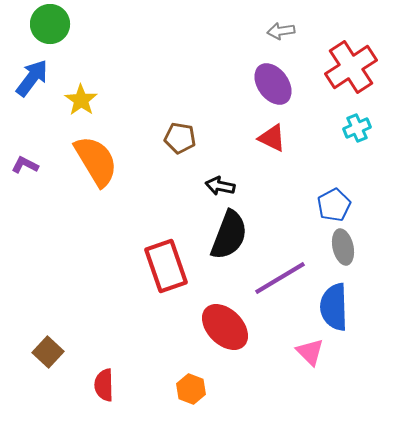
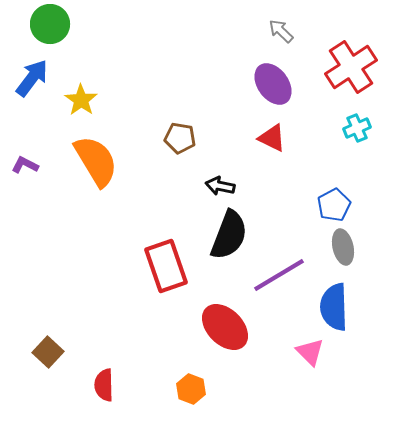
gray arrow: rotated 52 degrees clockwise
purple line: moved 1 px left, 3 px up
